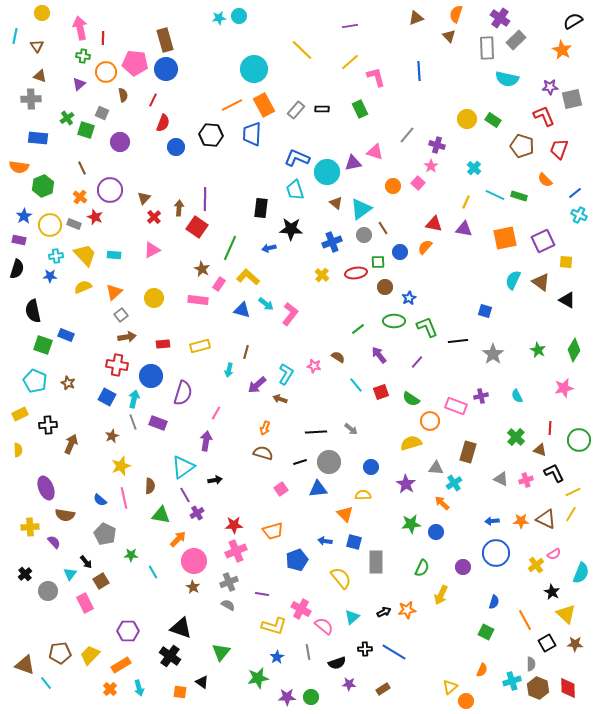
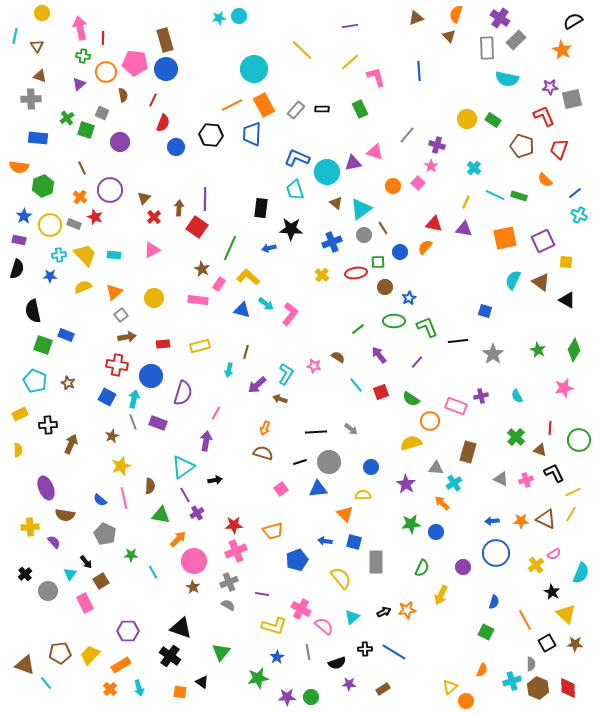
cyan cross at (56, 256): moved 3 px right, 1 px up
